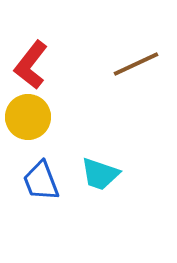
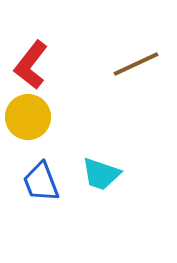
cyan trapezoid: moved 1 px right
blue trapezoid: moved 1 px down
